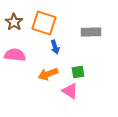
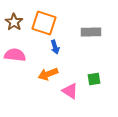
green square: moved 16 px right, 7 px down
